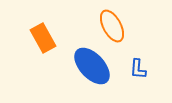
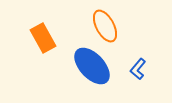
orange ellipse: moved 7 px left
blue L-shape: rotated 35 degrees clockwise
